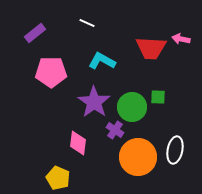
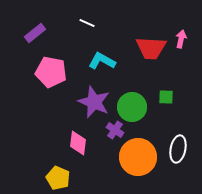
pink arrow: rotated 90 degrees clockwise
pink pentagon: rotated 12 degrees clockwise
green square: moved 8 px right
purple star: rotated 12 degrees counterclockwise
white ellipse: moved 3 px right, 1 px up
